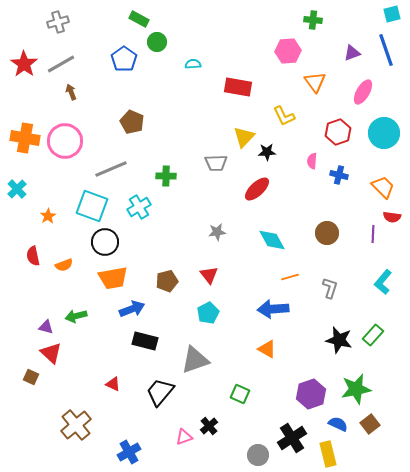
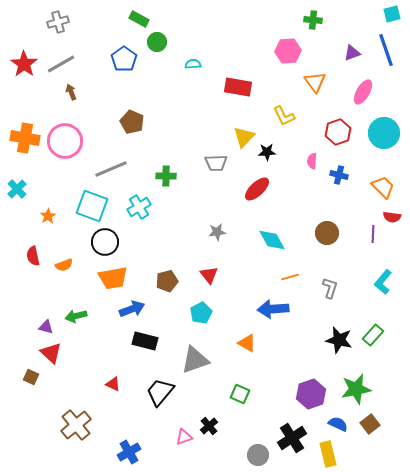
cyan pentagon at (208, 313): moved 7 px left
orange triangle at (267, 349): moved 20 px left, 6 px up
